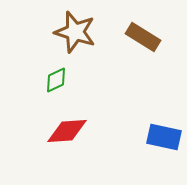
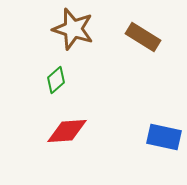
brown star: moved 2 px left, 3 px up
green diamond: rotated 16 degrees counterclockwise
